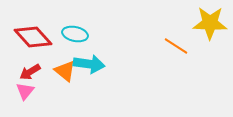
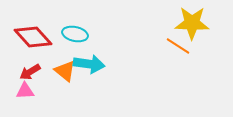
yellow star: moved 18 px left
orange line: moved 2 px right
pink triangle: rotated 48 degrees clockwise
